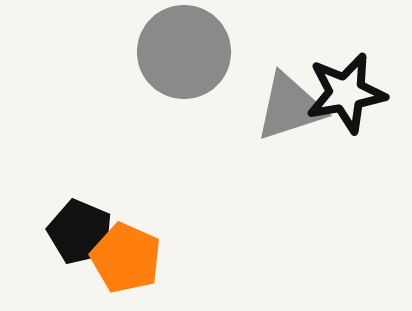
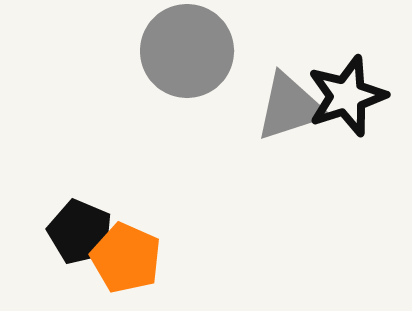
gray circle: moved 3 px right, 1 px up
black star: moved 1 px right, 3 px down; rotated 8 degrees counterclockwise
